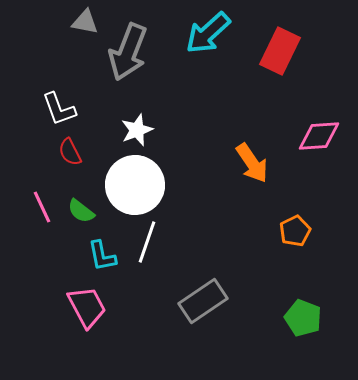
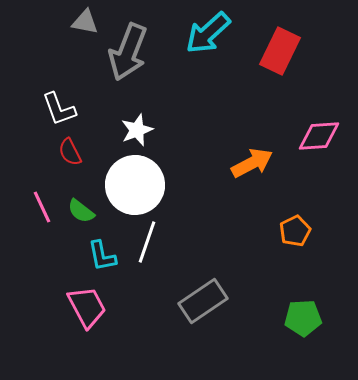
orange arrow: rotated 84 degrees counterclockwise
green pentagon: rotated 24 degrees counterclockwise
